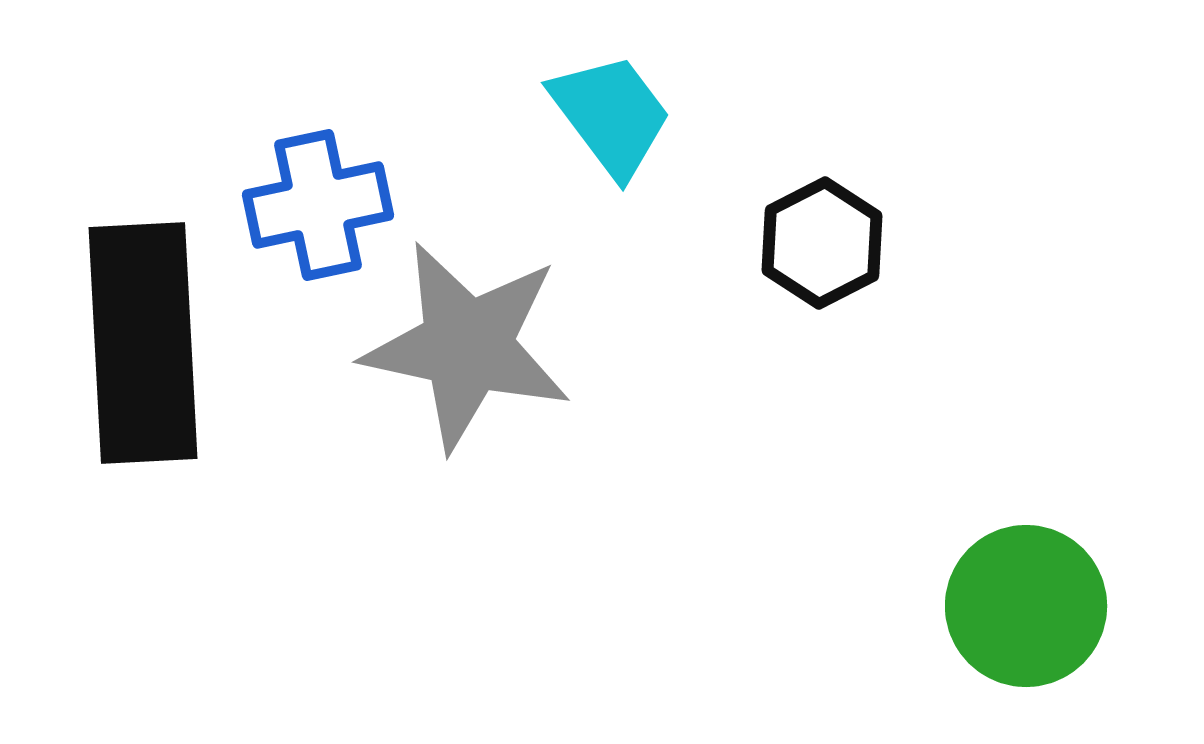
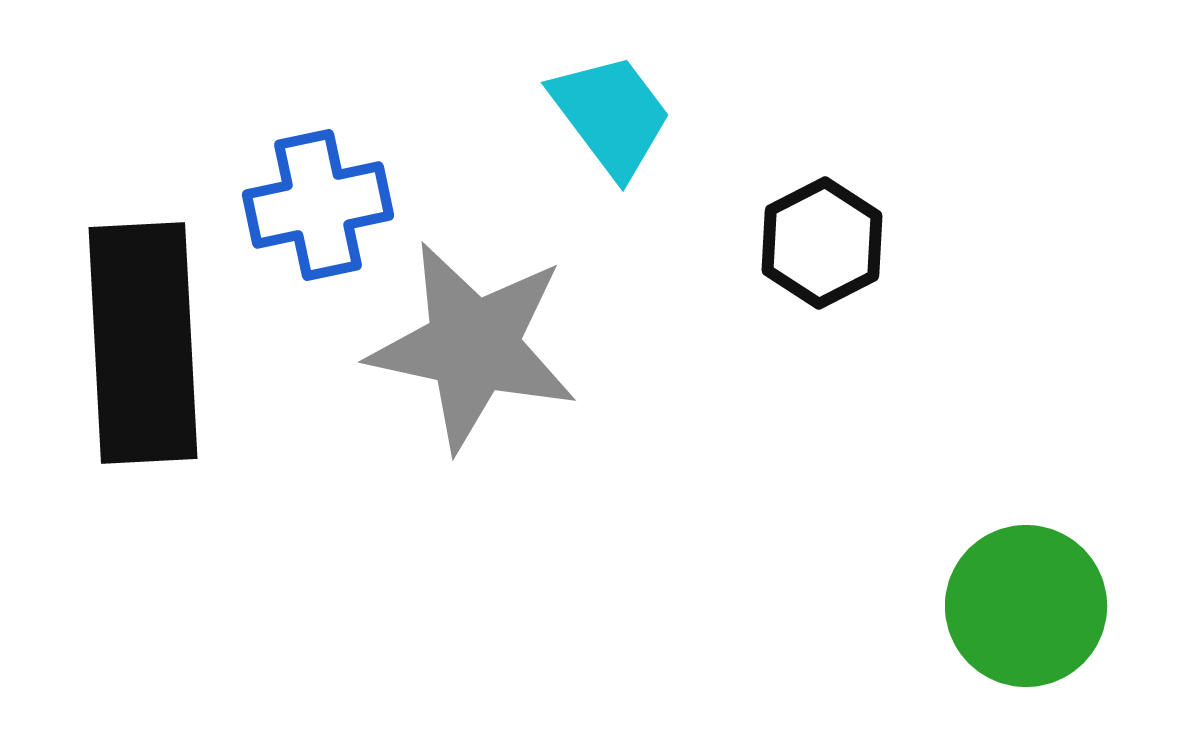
gray star: moved 6 px right
